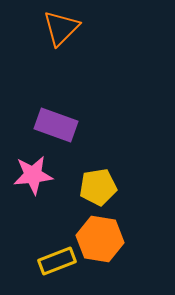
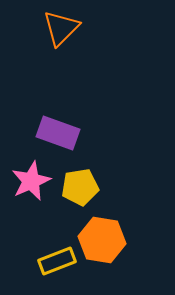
purple rectangle: moved 2 px right, 8 px down
pink star: moved 2 px left, 6 px down; rotated 18 degrees counterclockwise
yellow pentagon: moved 18 px left
orange hexagon: moved 2 px right, 1 px down
